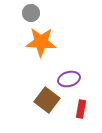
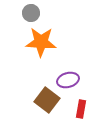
purple ellipse: moved 1 px left, 1 px down
